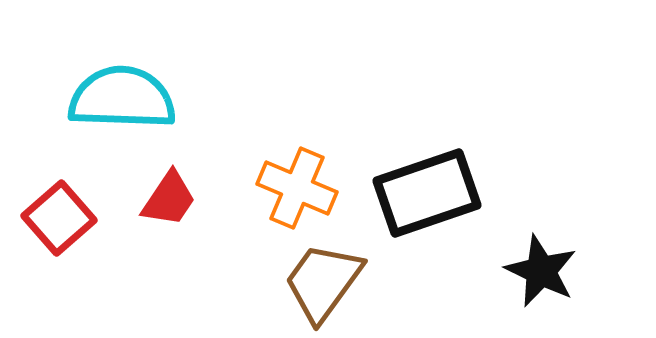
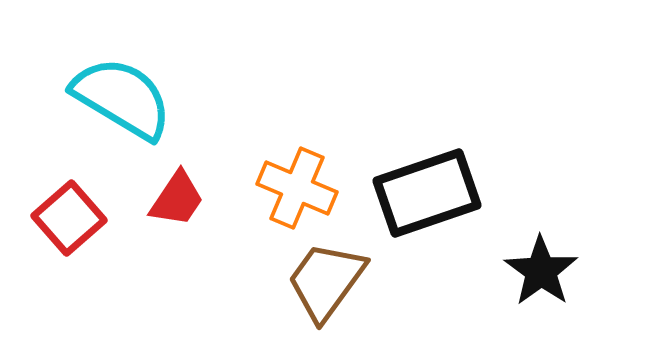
cyan semicircle: rotated 29 degrees clockwise
red trapezoid: moved 8 px right
red square: moved 10 px right
black star: rotated 10 degrees clockwise
brown trapezoid: moved 3 px right, 1 px up
